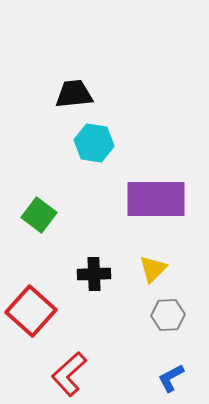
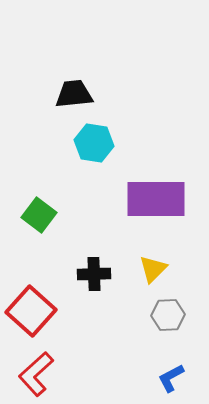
red L-shape: moved 33 px left
